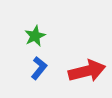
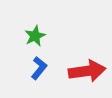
red arrow: rotated 6 degrees clockwise
